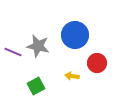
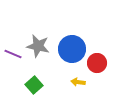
blue circle: moved 3 px left, 14 px down
purple line: moved 2 px down
yellow arrow: moved 6 px right, 6 px down
green square: moved 2 px left, 1 px up; rotated 12 degrees counterclockwise
